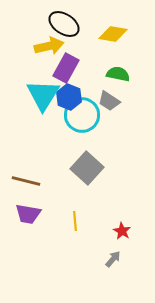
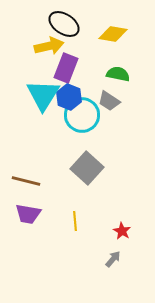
purple rectangle: rotated 8 degrees counterclockwise
